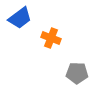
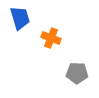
blue trapezoid: rotated 70 degrees counterclockwise
